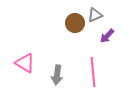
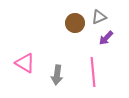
gray triangle: moved 4 px right, 2 px down
purple arrow: moved 1 px left, 2 px down
